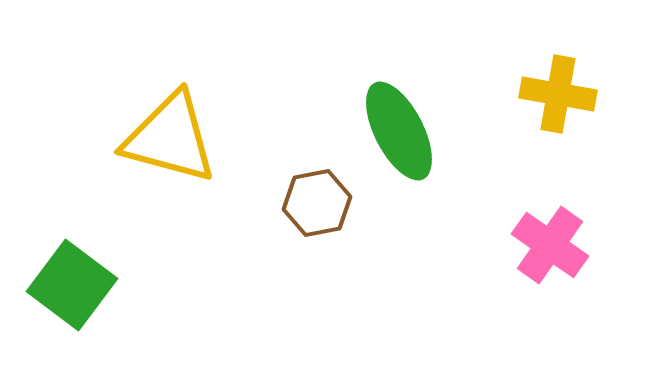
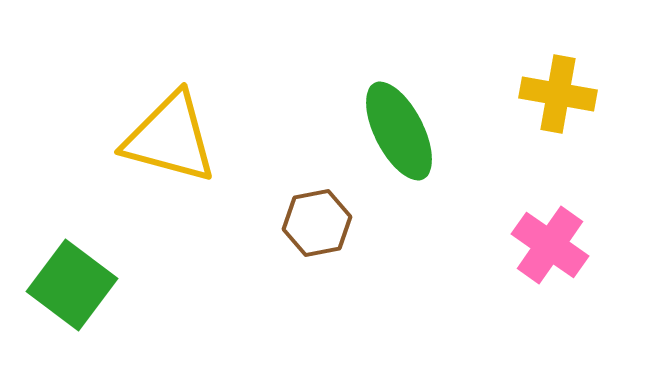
brown hexagon: moved 20 px down
